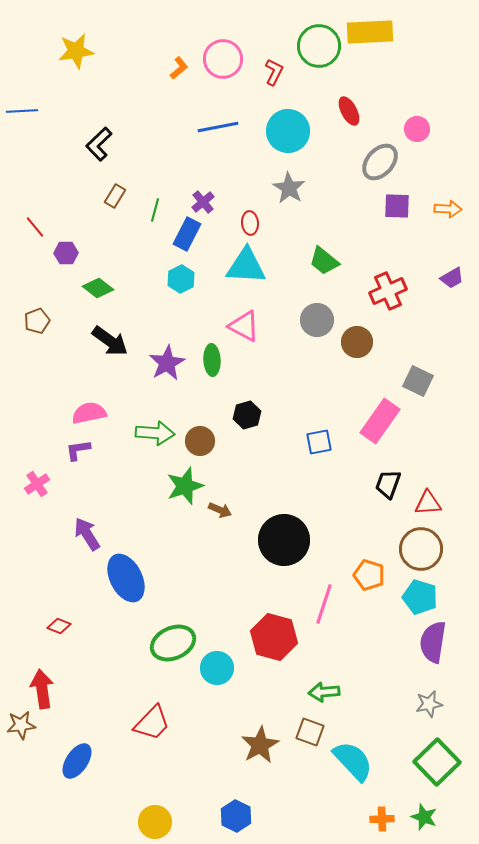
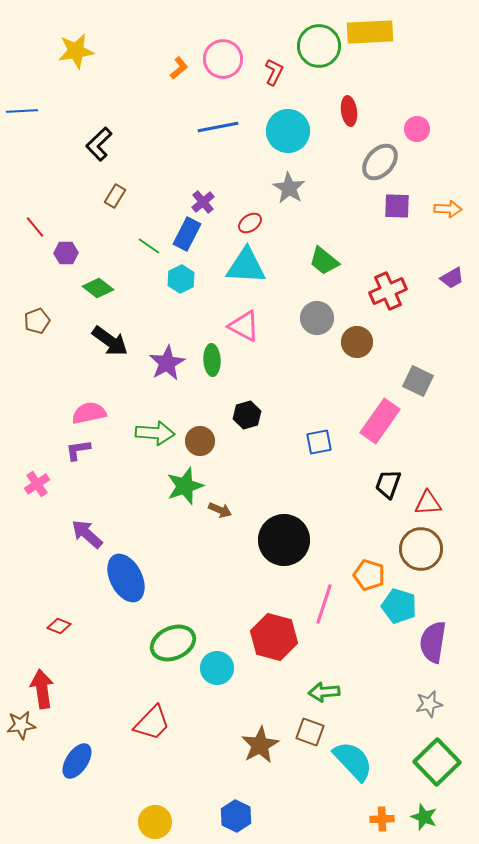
red ellipse at (349, 111): rotated 20 degrees clockwise
green line at (155, 210): moved 6 px left, 36 px down; rotated 70 degrees counterclockwise
red ellipse at (250, 223): rotated 60 degrees clockwise
gray circle at (317, 320): moved 2 px up
purple arrow at (87, 534): rotated 16 degrees counterclockwise
cyan pentagon at (420, 597): moved 21 px left, 9 px down
